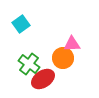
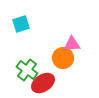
cyan square: rotated 18 degrees clockwise
green cross: moved 2 px left, 6 px down
red ellipse: moved 4 px down
